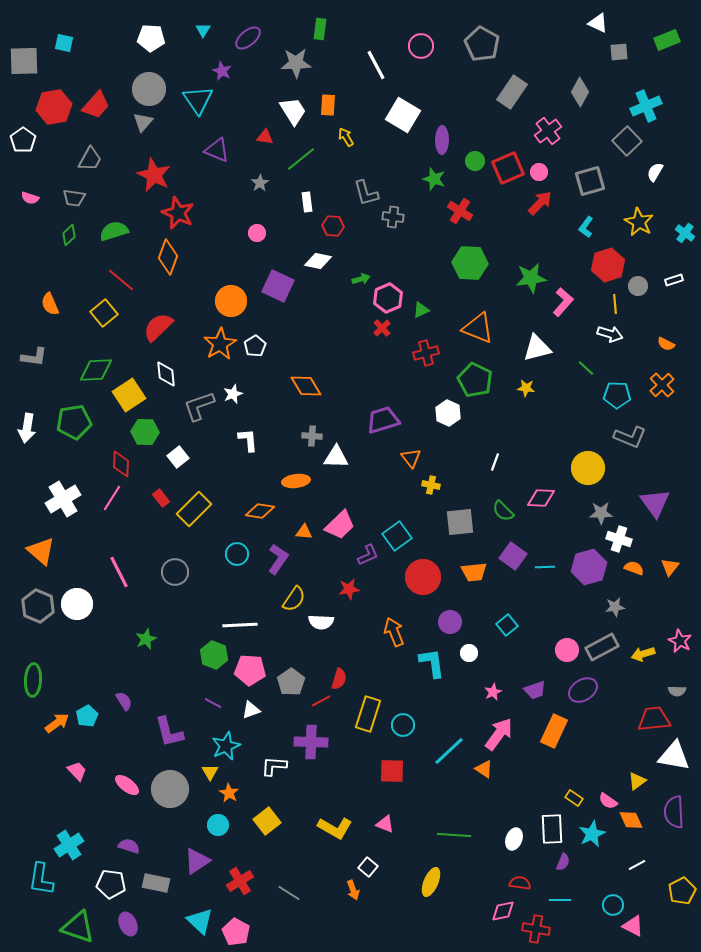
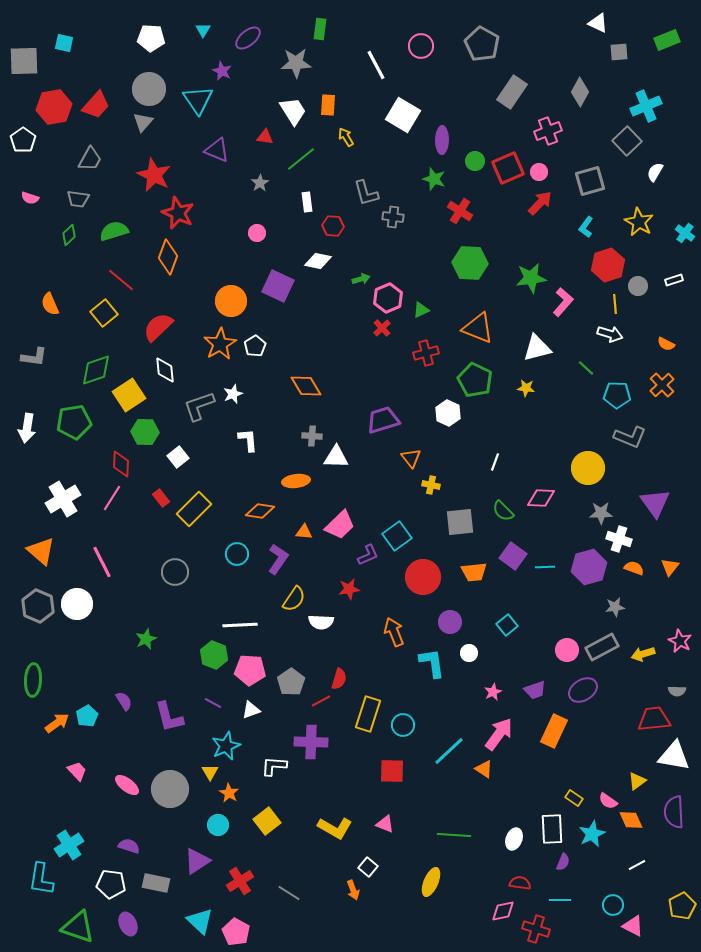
pink cross at (548, 131): rotated 16 degrees clockwise
gray trapezoid at (74, 198): moved 4 px right, 1 px down
green diamond at (96, 370): rotated 16 degrees counterclockwise
white diamond at (166, 374): moved 1 px left, 4 px up
pink line at (119, 572): moved 17 px left, 10 px up
purple L-shape at (169, 732): moved 15 px up
yellow pentagon at (682, 891): moved 15 px down
red cross at (536, 929): rotated 8 degrees clockwise
